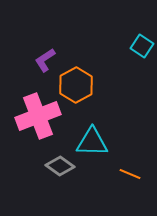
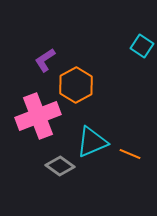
cyan triangle: rotated 24 degrees counterclockwise
orange line: moved 20 px up
